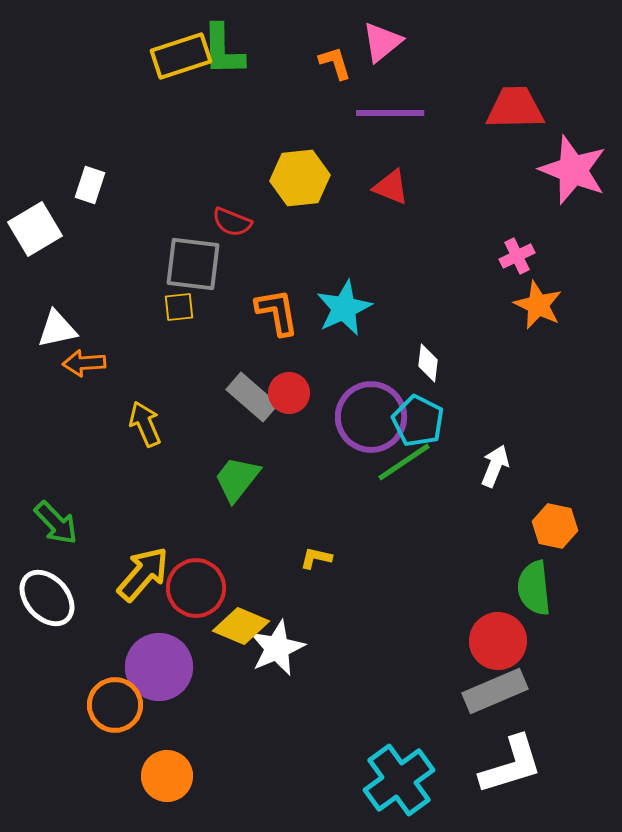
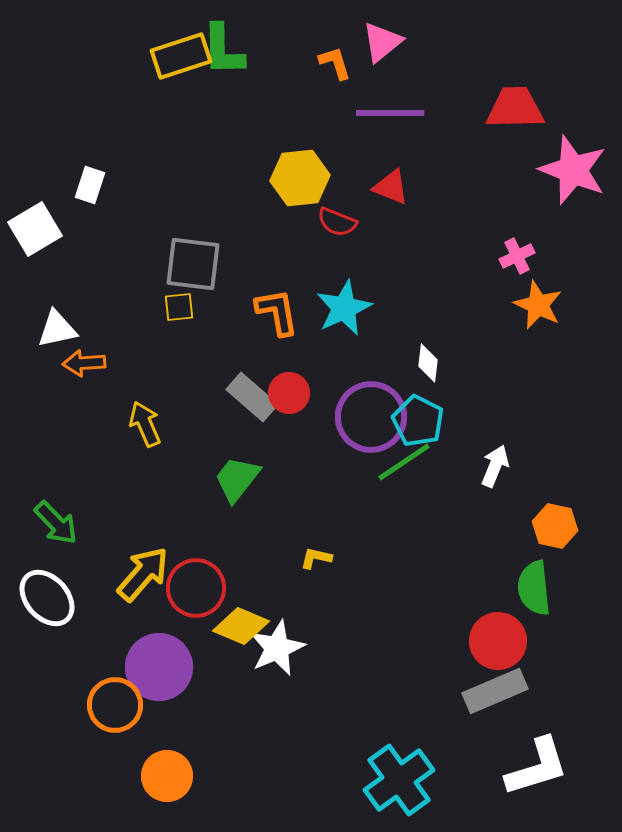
red semicircle at (232, 222): moved 105 px right
white L-shape at (511, 765): moved 26 px right, 2 px down
